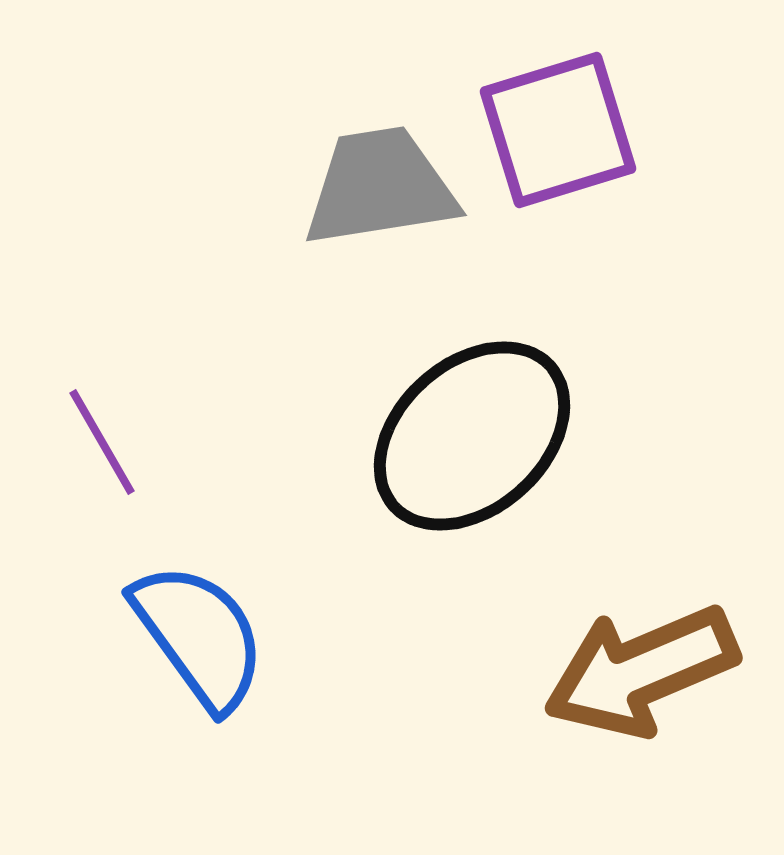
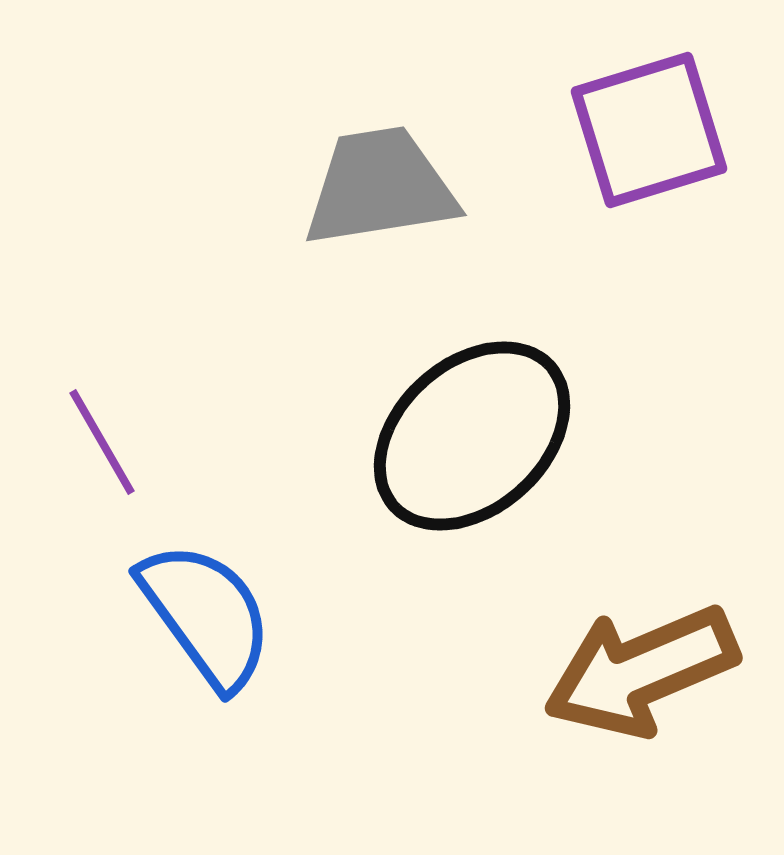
purple square: moved 91 px right
blue semicircle: moved 7 px right, 21 px up
